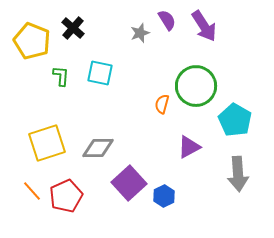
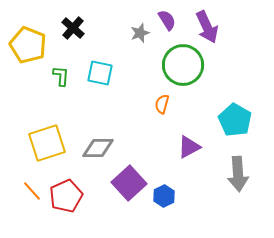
purple arrow: moved 3 px right, 1 px down; rotated 8 degrees clockwise
yellow pentagon: moved 4 px left, 4 px down
green circle: moved 13 px left, 21 px up
